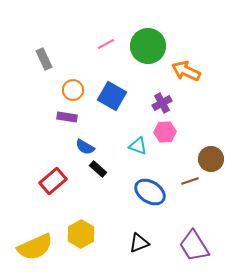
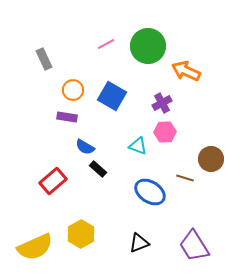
brown line: moved 5 px left, 3 px up; rotated 36 degrees clockwise
